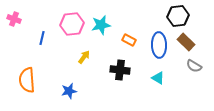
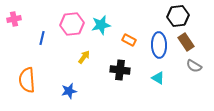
pink cross: rotated 32 degrees counterclockwise
brown rectangle: rotated 12 degrees clockwise
